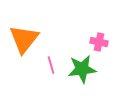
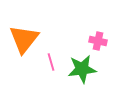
pink cross: moved 1 px left, 1 px up
pink line: moved 3 px up
